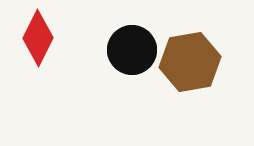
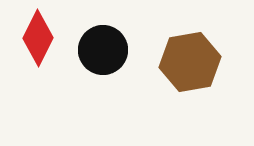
black circle: moved 29 px left
